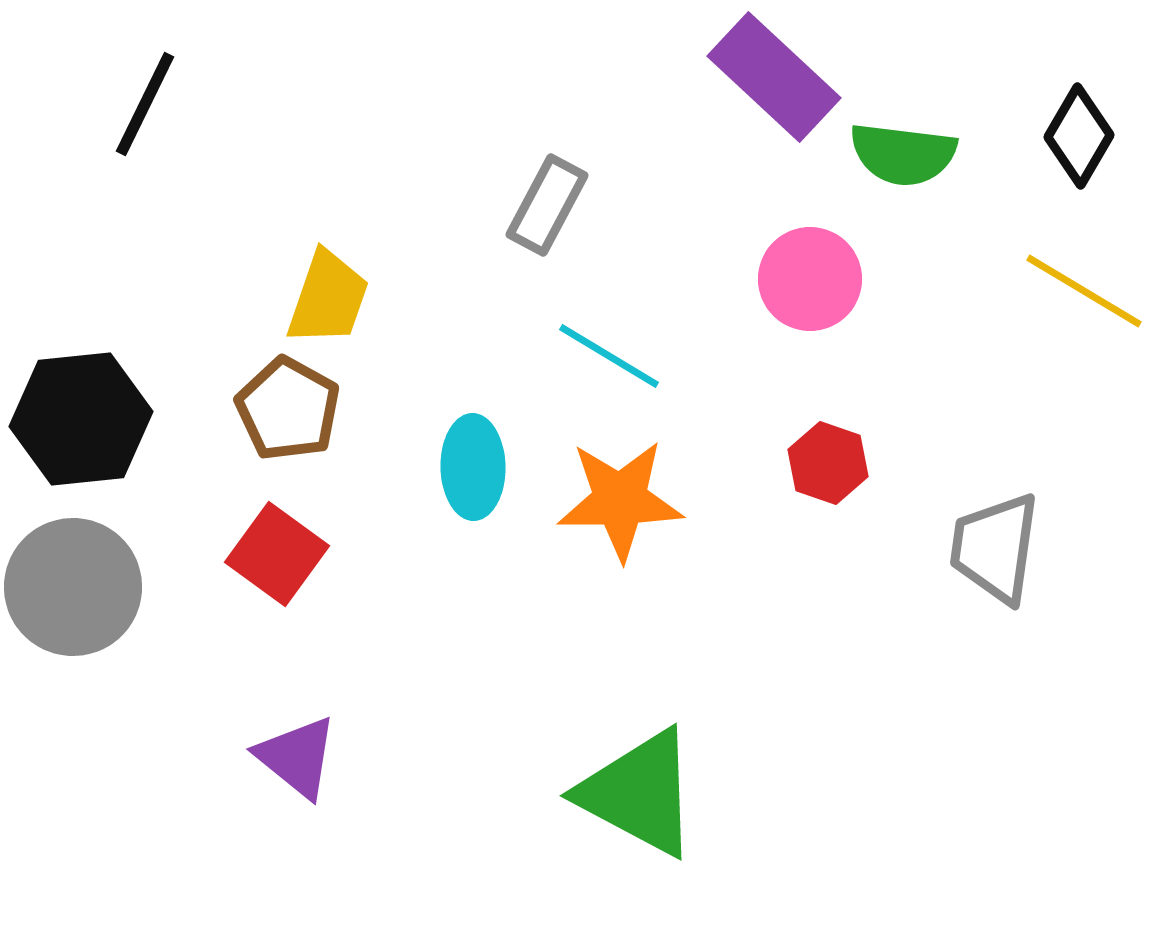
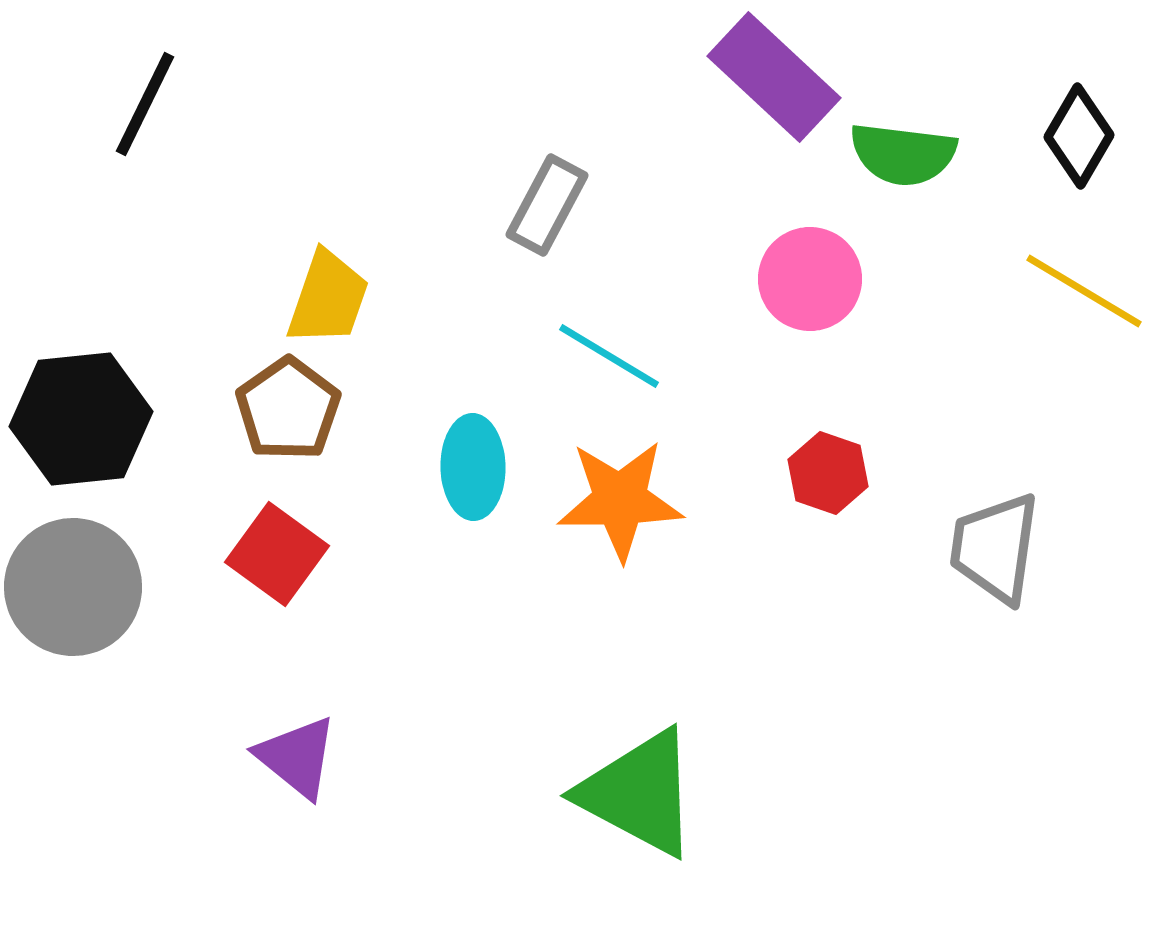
brown pentagon: rotated 8 degrees clockwise
red hexagon: moved 10 px down
